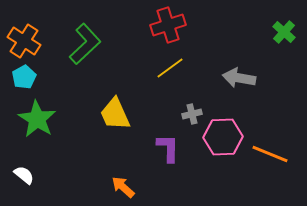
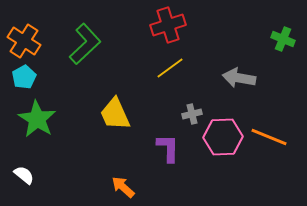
green cross: moved 1 px left, 7 px down; rotated 20 degrees counterclockwise
orange line: moved 1 px left, 17 px up
